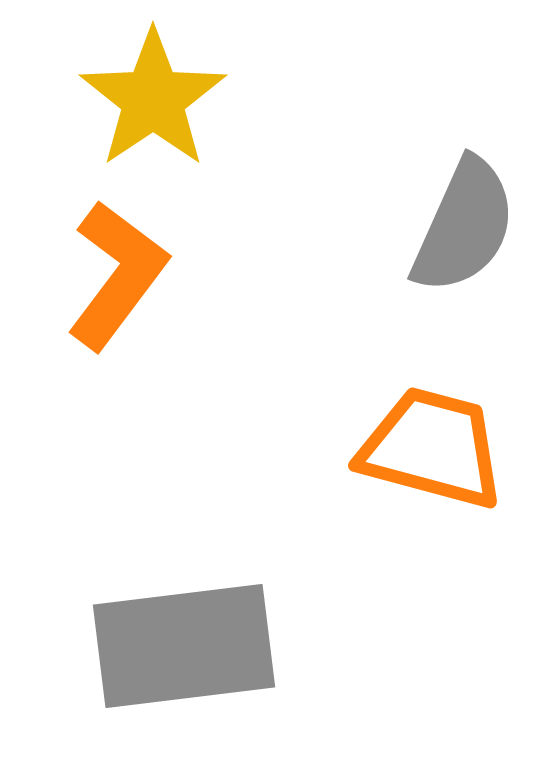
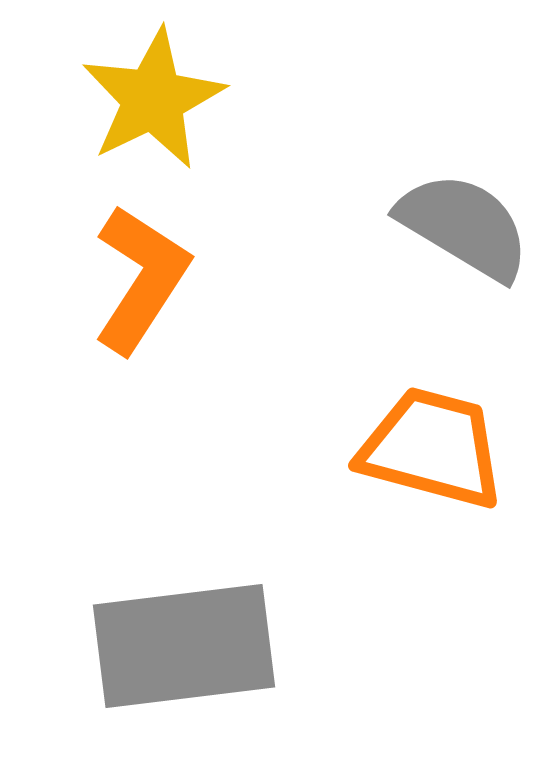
yellow star: rotated 8 degrees clockwise
gray semicircle: rotated 83 degrees counterclockwise
orange L-shape: moved 24 px right, 4 px down; rotated 4 degrees counterclockwise
